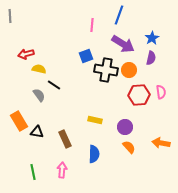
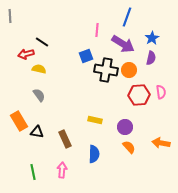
blue line: moved 8 px right, 2 px down
pink line: moved 5 px right, 5 px down
black line: moved 12 px left, 43 px up
